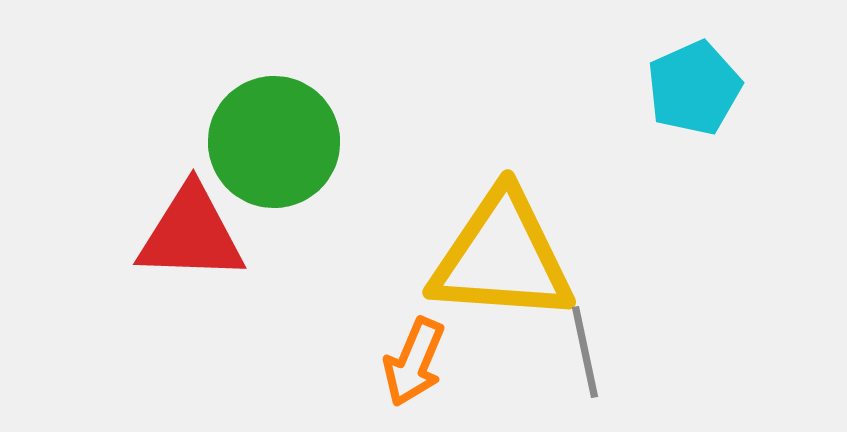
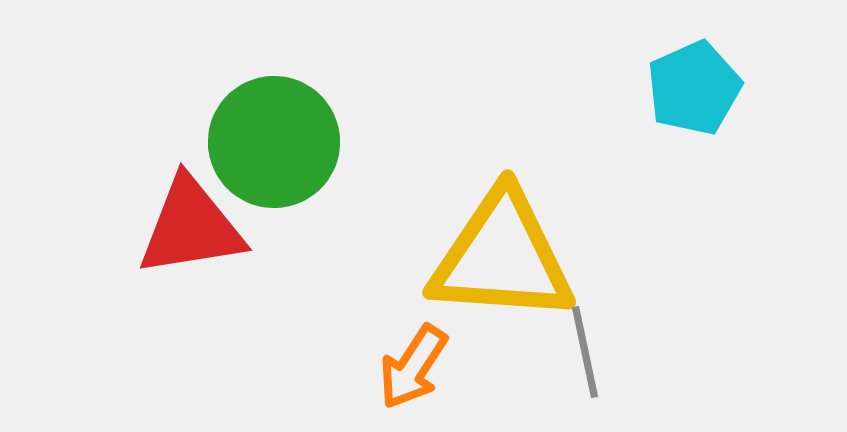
red triangle: moved 7 px up; rotated 11 degrees counterclockwise
orange arrow: moved 1 px left, 5 px down; rotated 10 degrees clockwise
